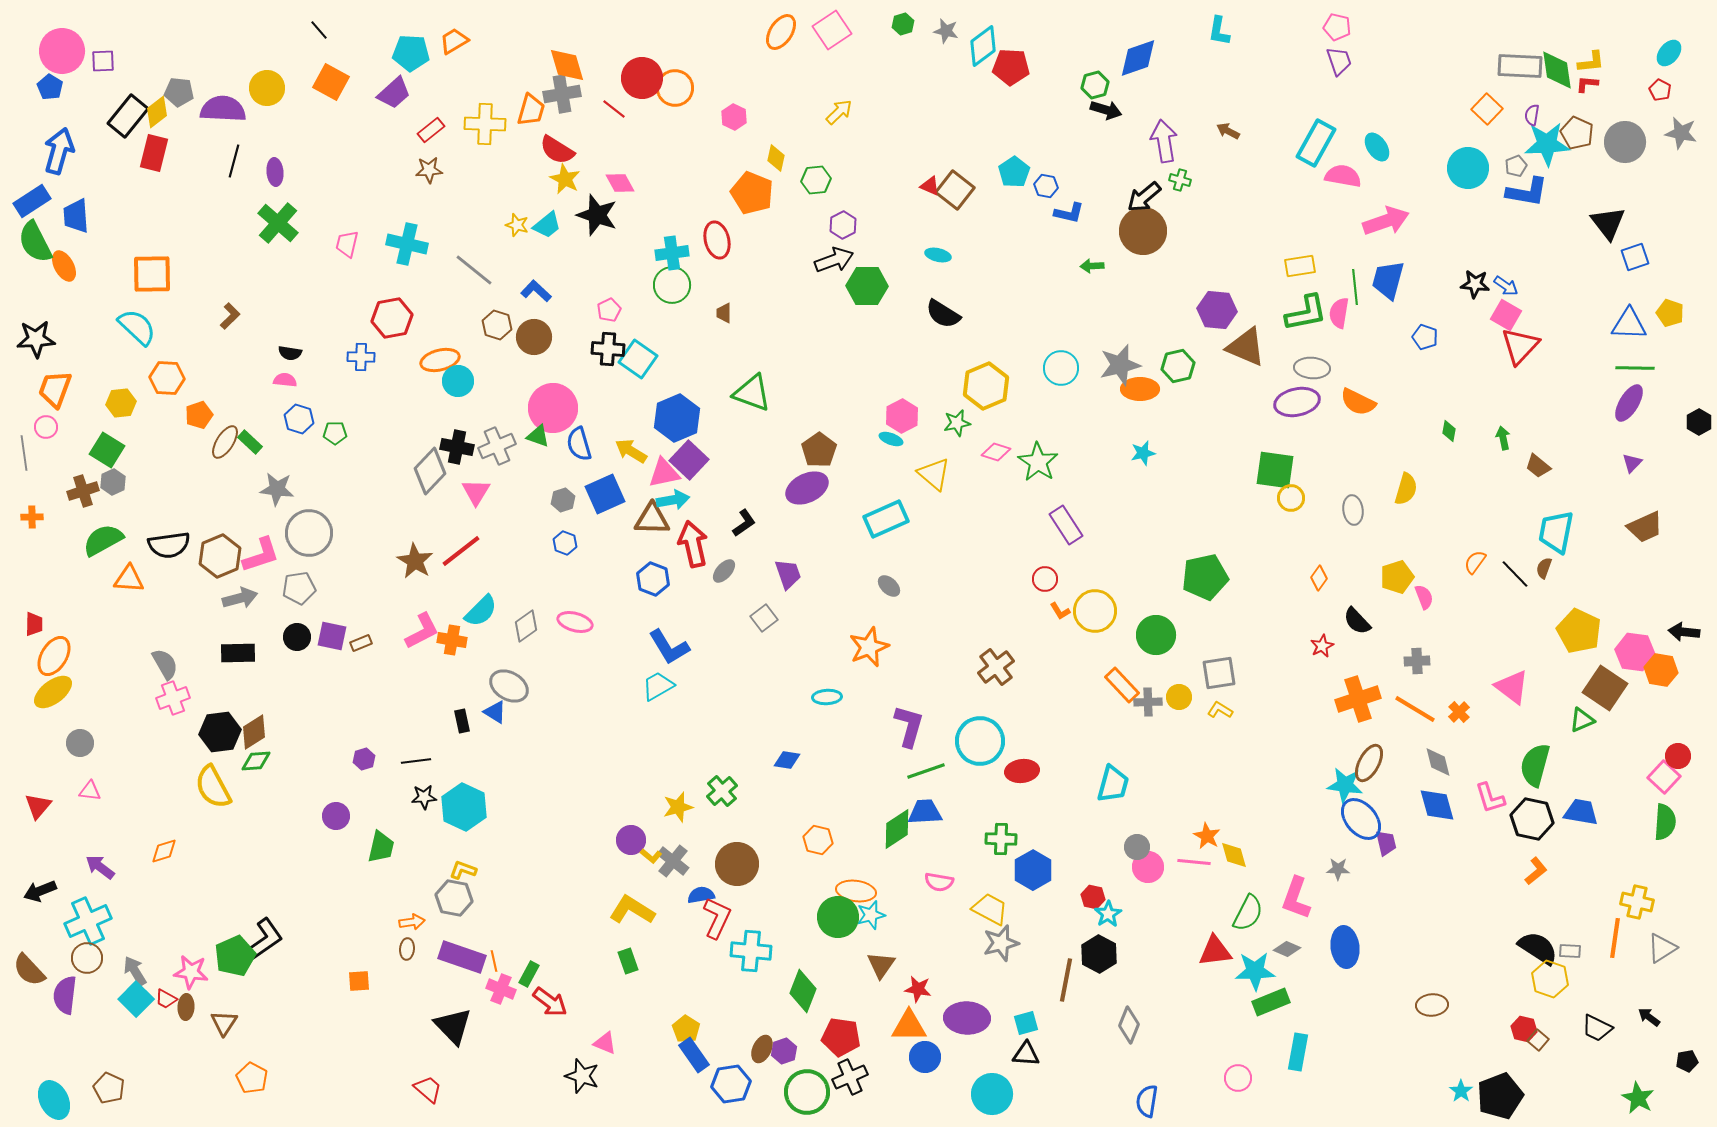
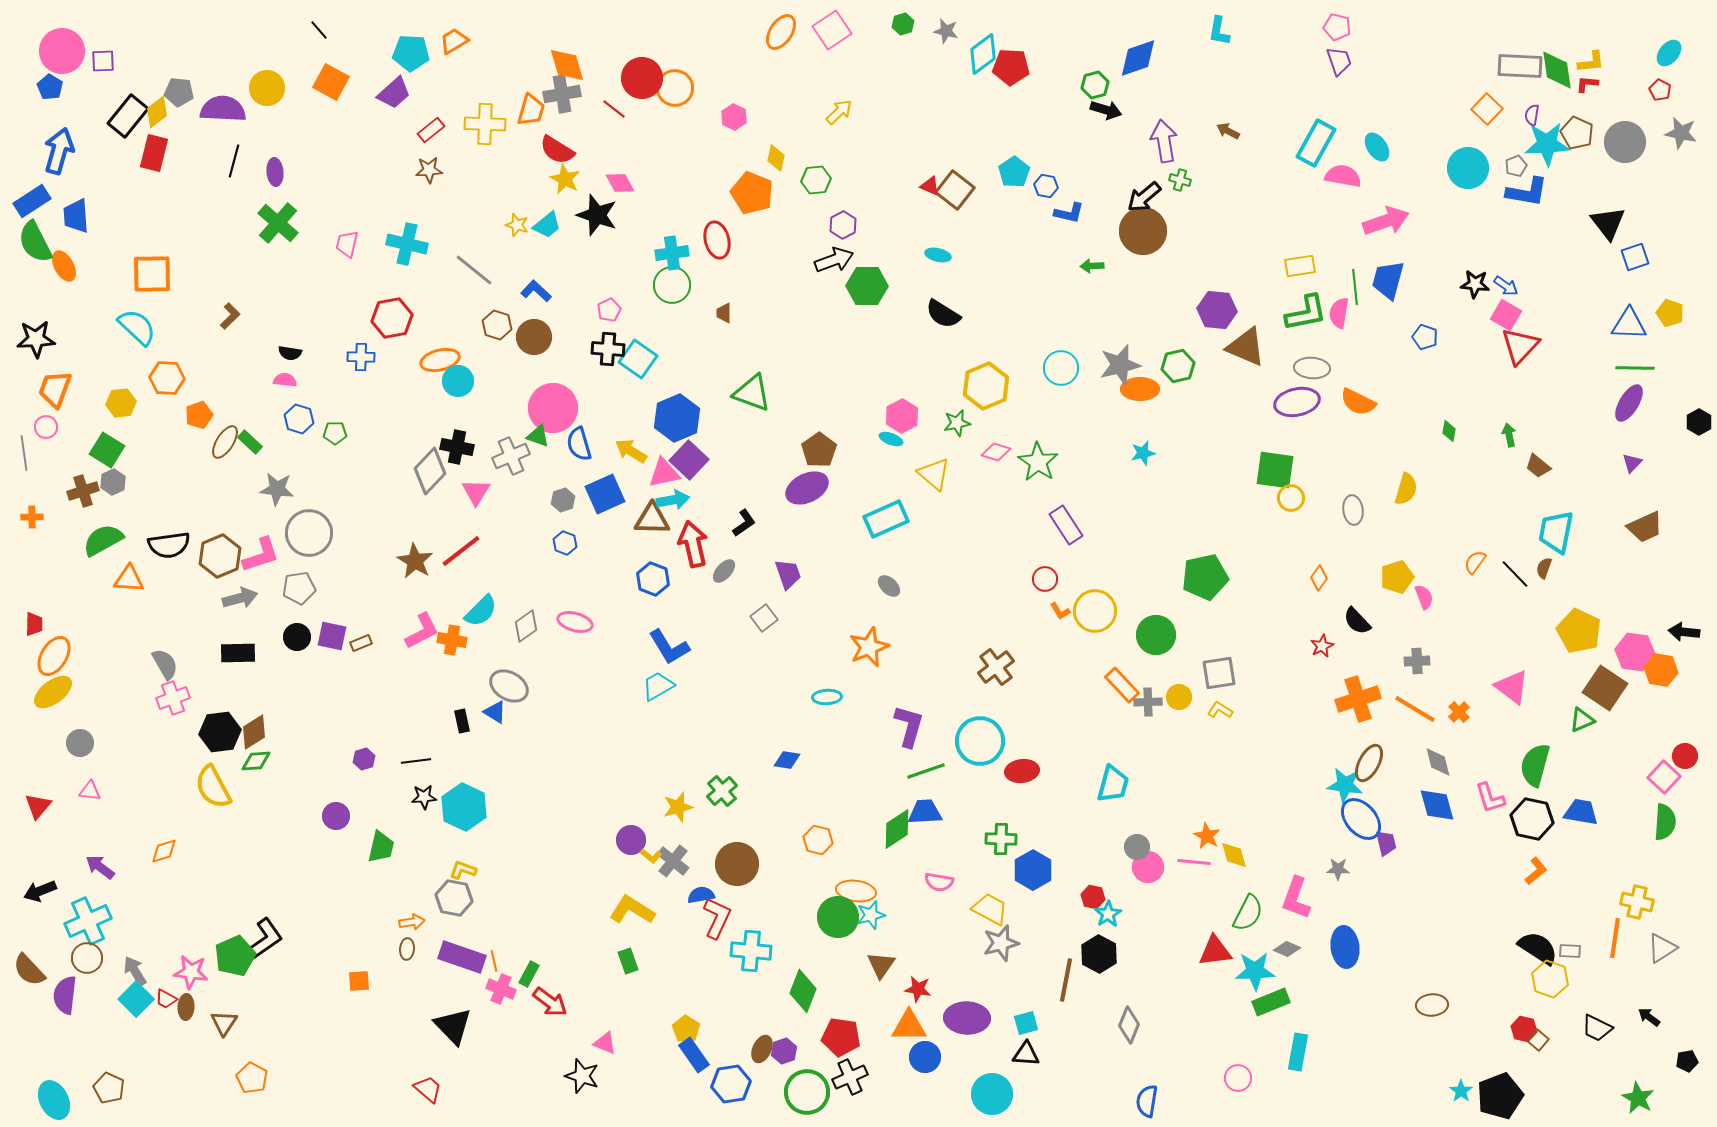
cyan diamond at (983, 46): moved 8 px down
green arrow at (1503, 438): moved 6 px right, 3 px up
gray cross at (497, 446): moved 14 px right, 10 px down
red circle at (1678, 756): moved 7 px right
